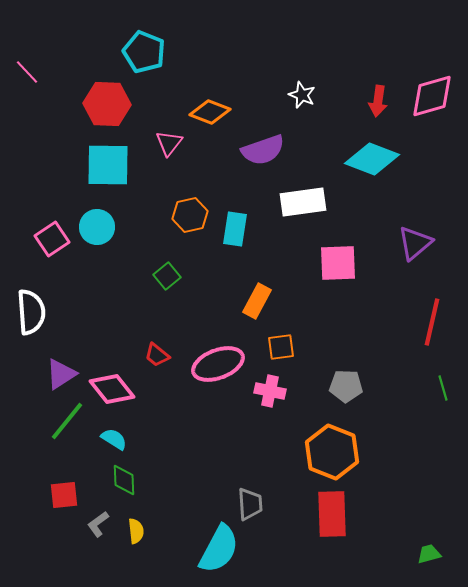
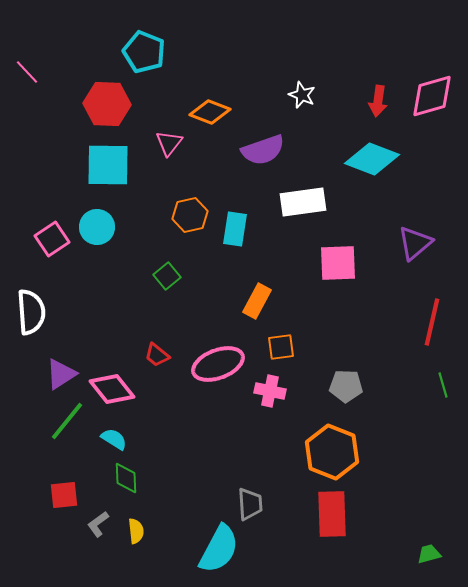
green line at (443, 388): moved 3 px up
green diamond at (124, 480): moved 2 px right, 2 px up
